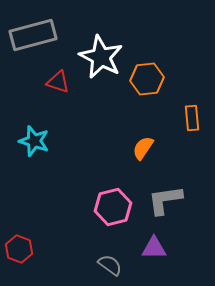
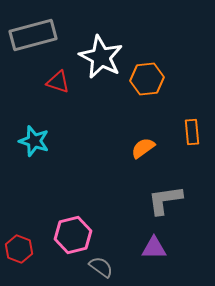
orange rectangle: moved 14 px down
orange semicircle: rotated 20 degrees clockwise
pink hexagon: moved 40 px left, 28 px down
gray semicircle: moved 9 px left, 2 px down
